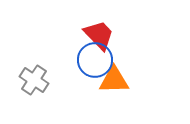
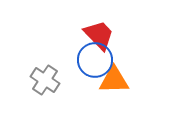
gray cross: moved 11 px right
